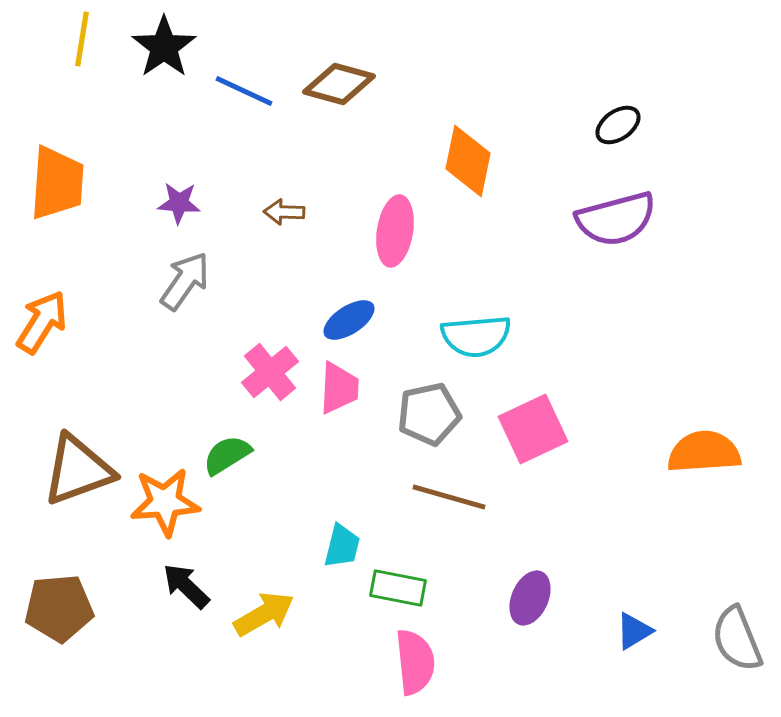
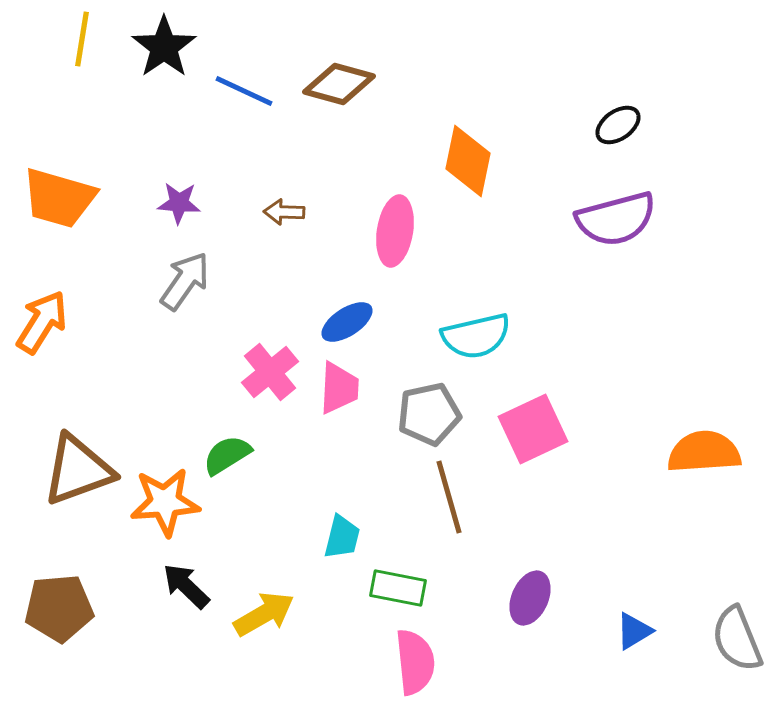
orange trapezoid: moved 2 px right, 15 px down; rotated 102 degrees clockwise
blue ellipse: moved 2 px left, 2 px down
cyan semicircle: rotated 8 degrees counterclockwise
brown line: rotated 58 degrees clockwise
cyan trapezoid: moved 9 px up
